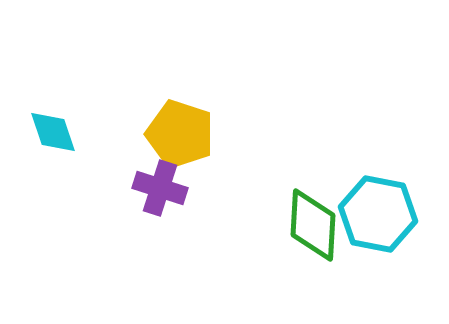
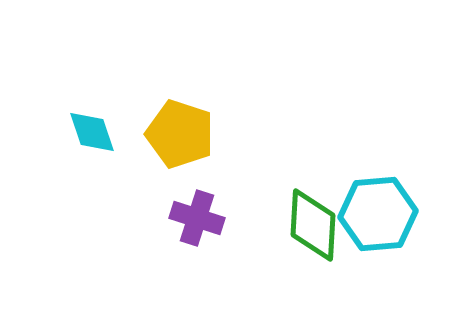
cyan diamond: moved 39 px right
purple cross: moved 37 px right, 30 px down
cyan hexagon: rotated 16 degrees counterclockwise
